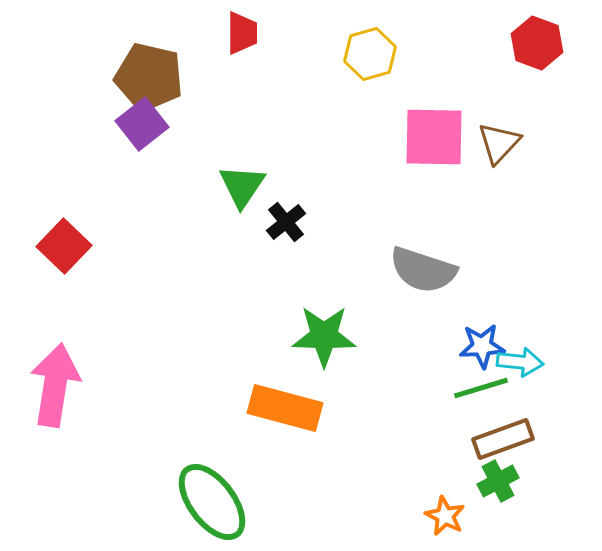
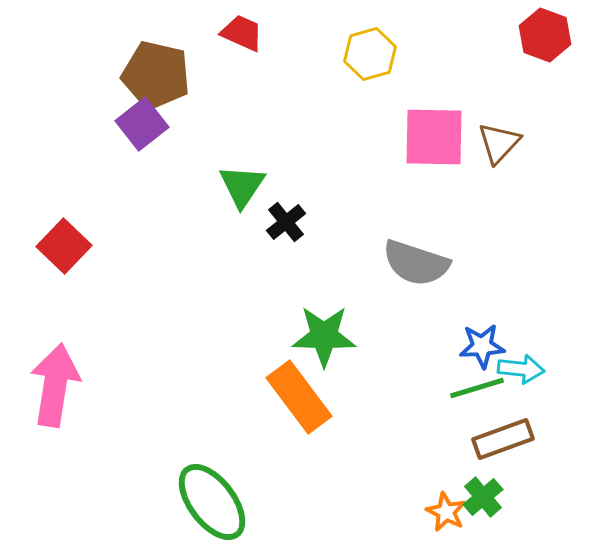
red trapezoid: rotated 66 degrees counterclockwise
red hexagon: moved 8 px right, 8 px up
brown pentagon: moved 7 px right, 2 px up
gray semicircle: moved 7 px left, 7 px up
cyan arrow: moved 1 px right, 7 px down
green line: moved 4 px left
orange rectangle: moved 14 px right, 11 px up; rotated 38 degrees clockwise
green cross: moved 15 px left, 16 px down; rotated 12 degrees counterclockwise
orange star: moved 1 px right, 4 px up
